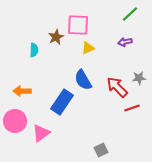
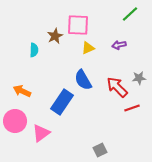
brown star: moved 1 px left, 1 px up
purple arrow: moved 6 px left, 3 px down
orange arrow: rotated 24 degrees clockwise
gray square: moved 1 px left
